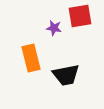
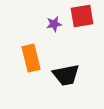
red square: moved 2 px right
purple star: moved 4 px up; rotated 21 degrees counterclockwise
